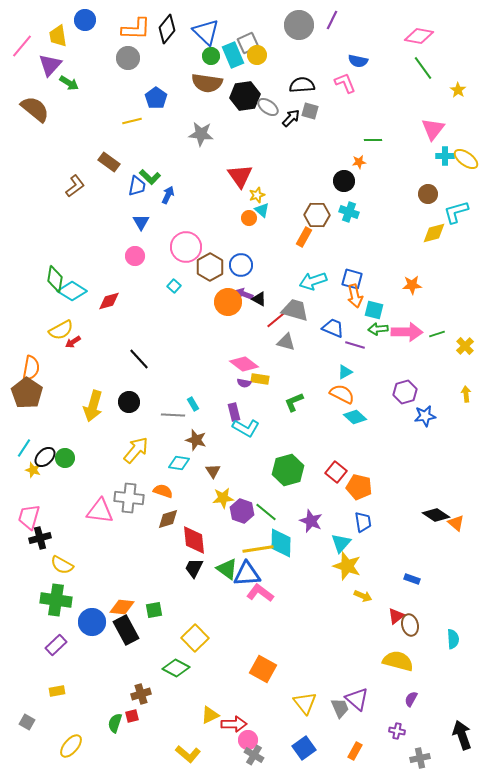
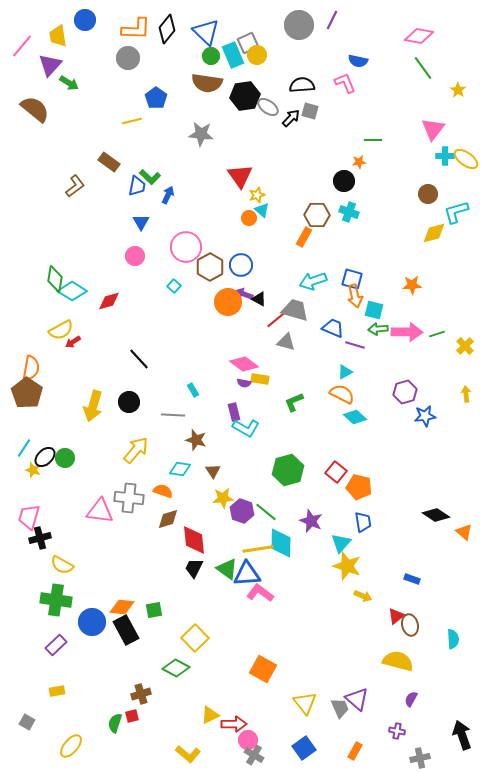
cyan rectangle at (193, 404): moved 14 px up
cyan diamond at (179, 463): moved 1 px right, 6 px down
orange triangle at (456, 523): moved 8 px right, 9 px down
